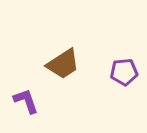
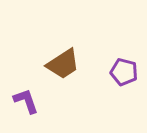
purple pentagon: rotated 20 degrees clockwise
